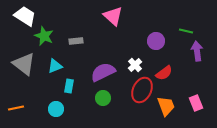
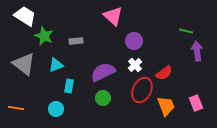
purple circle: moved 22 px left
cyan triangle: moved 1 px right, 1 px up
orange line: rotated 21 degrees clockwise
